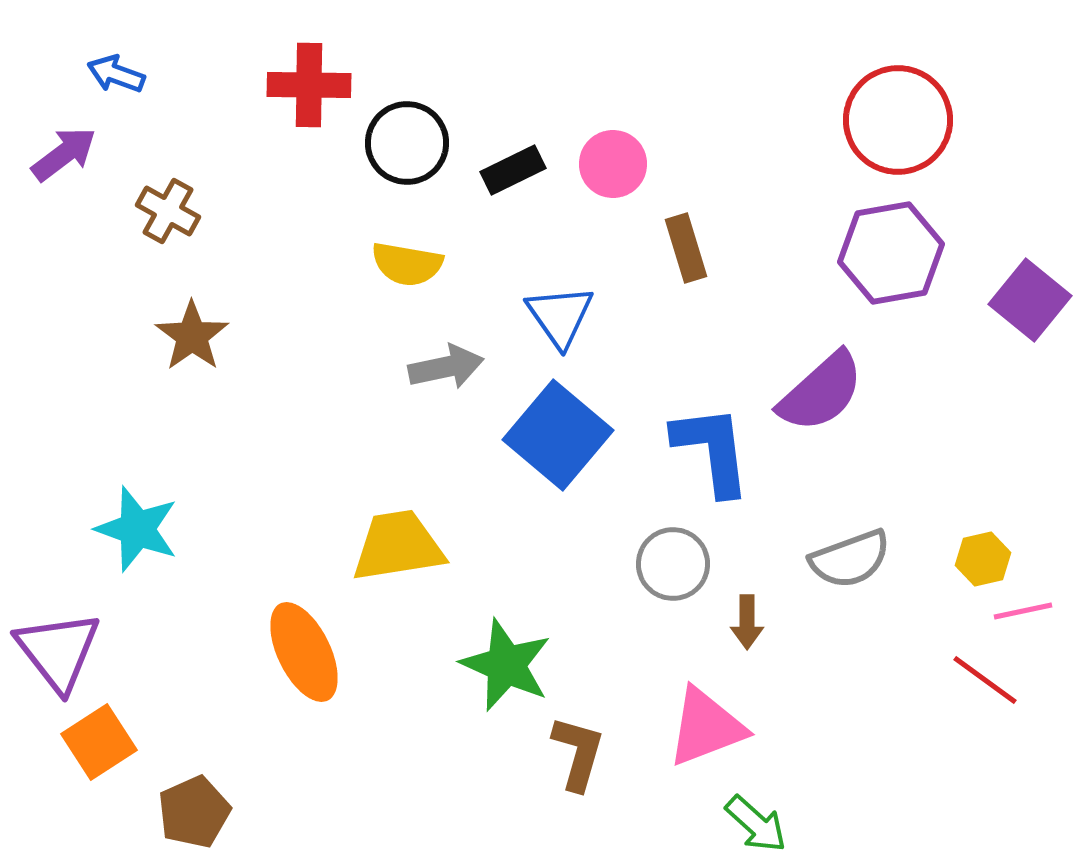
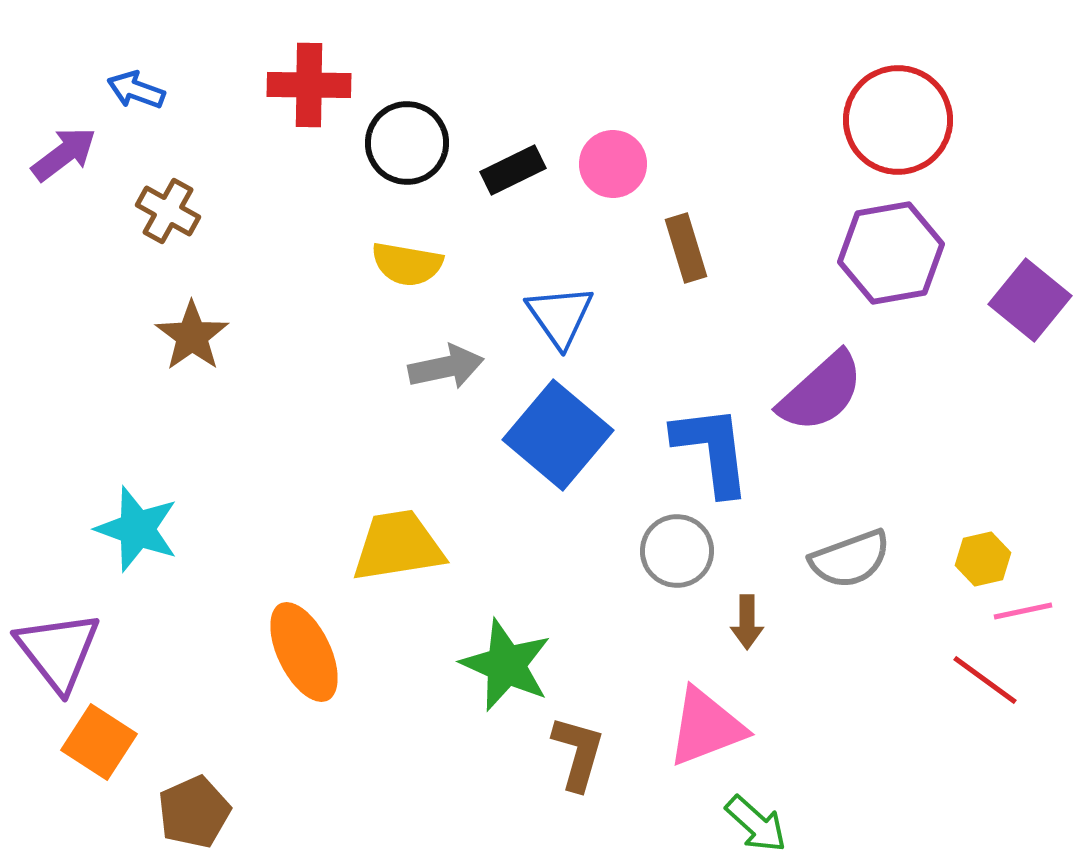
blue arrow: moved 20 px right, 16 px down
gray circle: moved 4 px right, 13 px up
orange square: rotated 24 degrees counterclockwise
